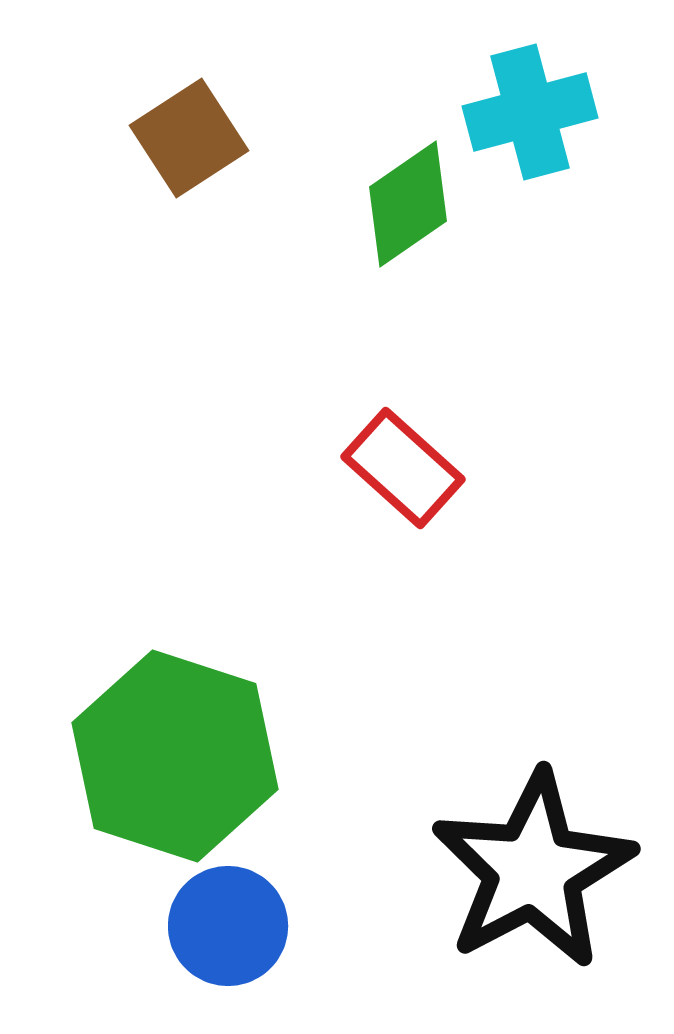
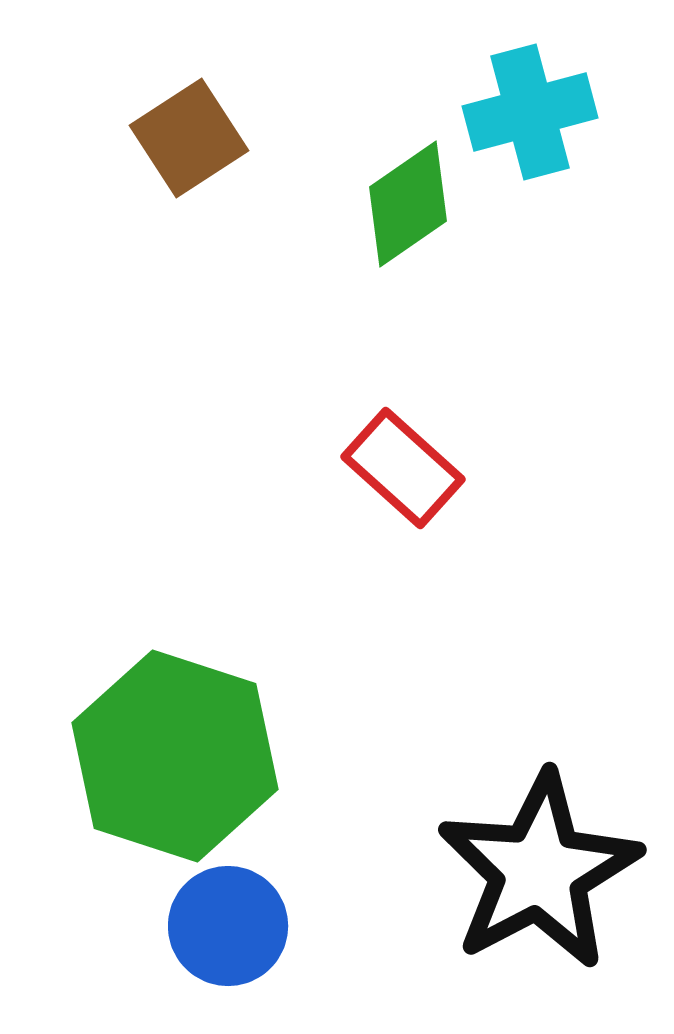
black star: moved 6 px right, 1 px down
